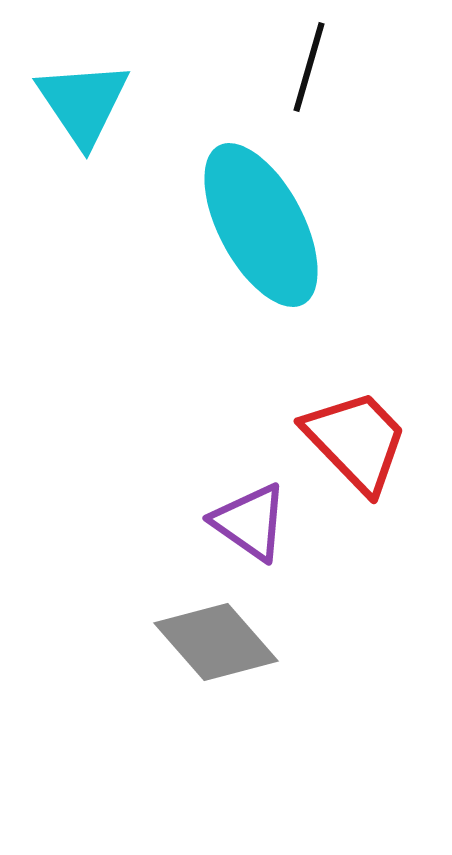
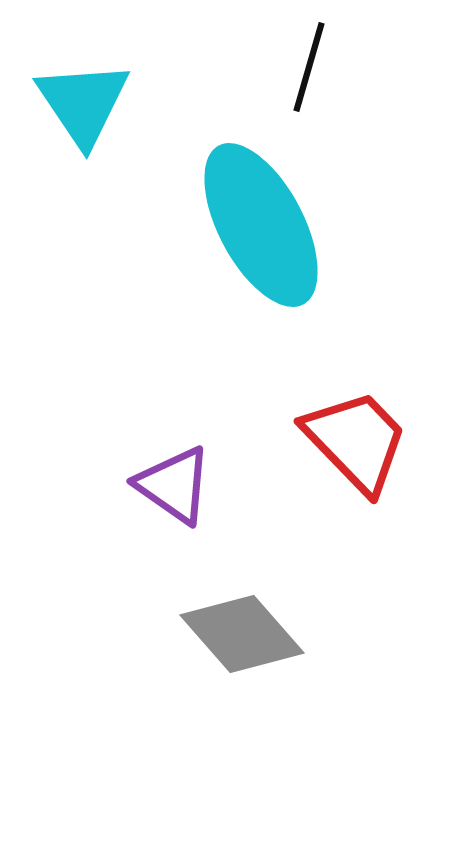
purple triangle: moved 76 px left, 37 px up
gray diamond: moved 26 px right, 8 px up
